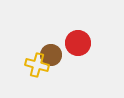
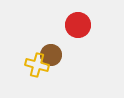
red circle: moved 18 px up
